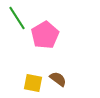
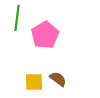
green line: rotated 40 degrees clockwise
yellow square: moved 1 px right, 1 px up; rotated 12 degrees counterclockwise
